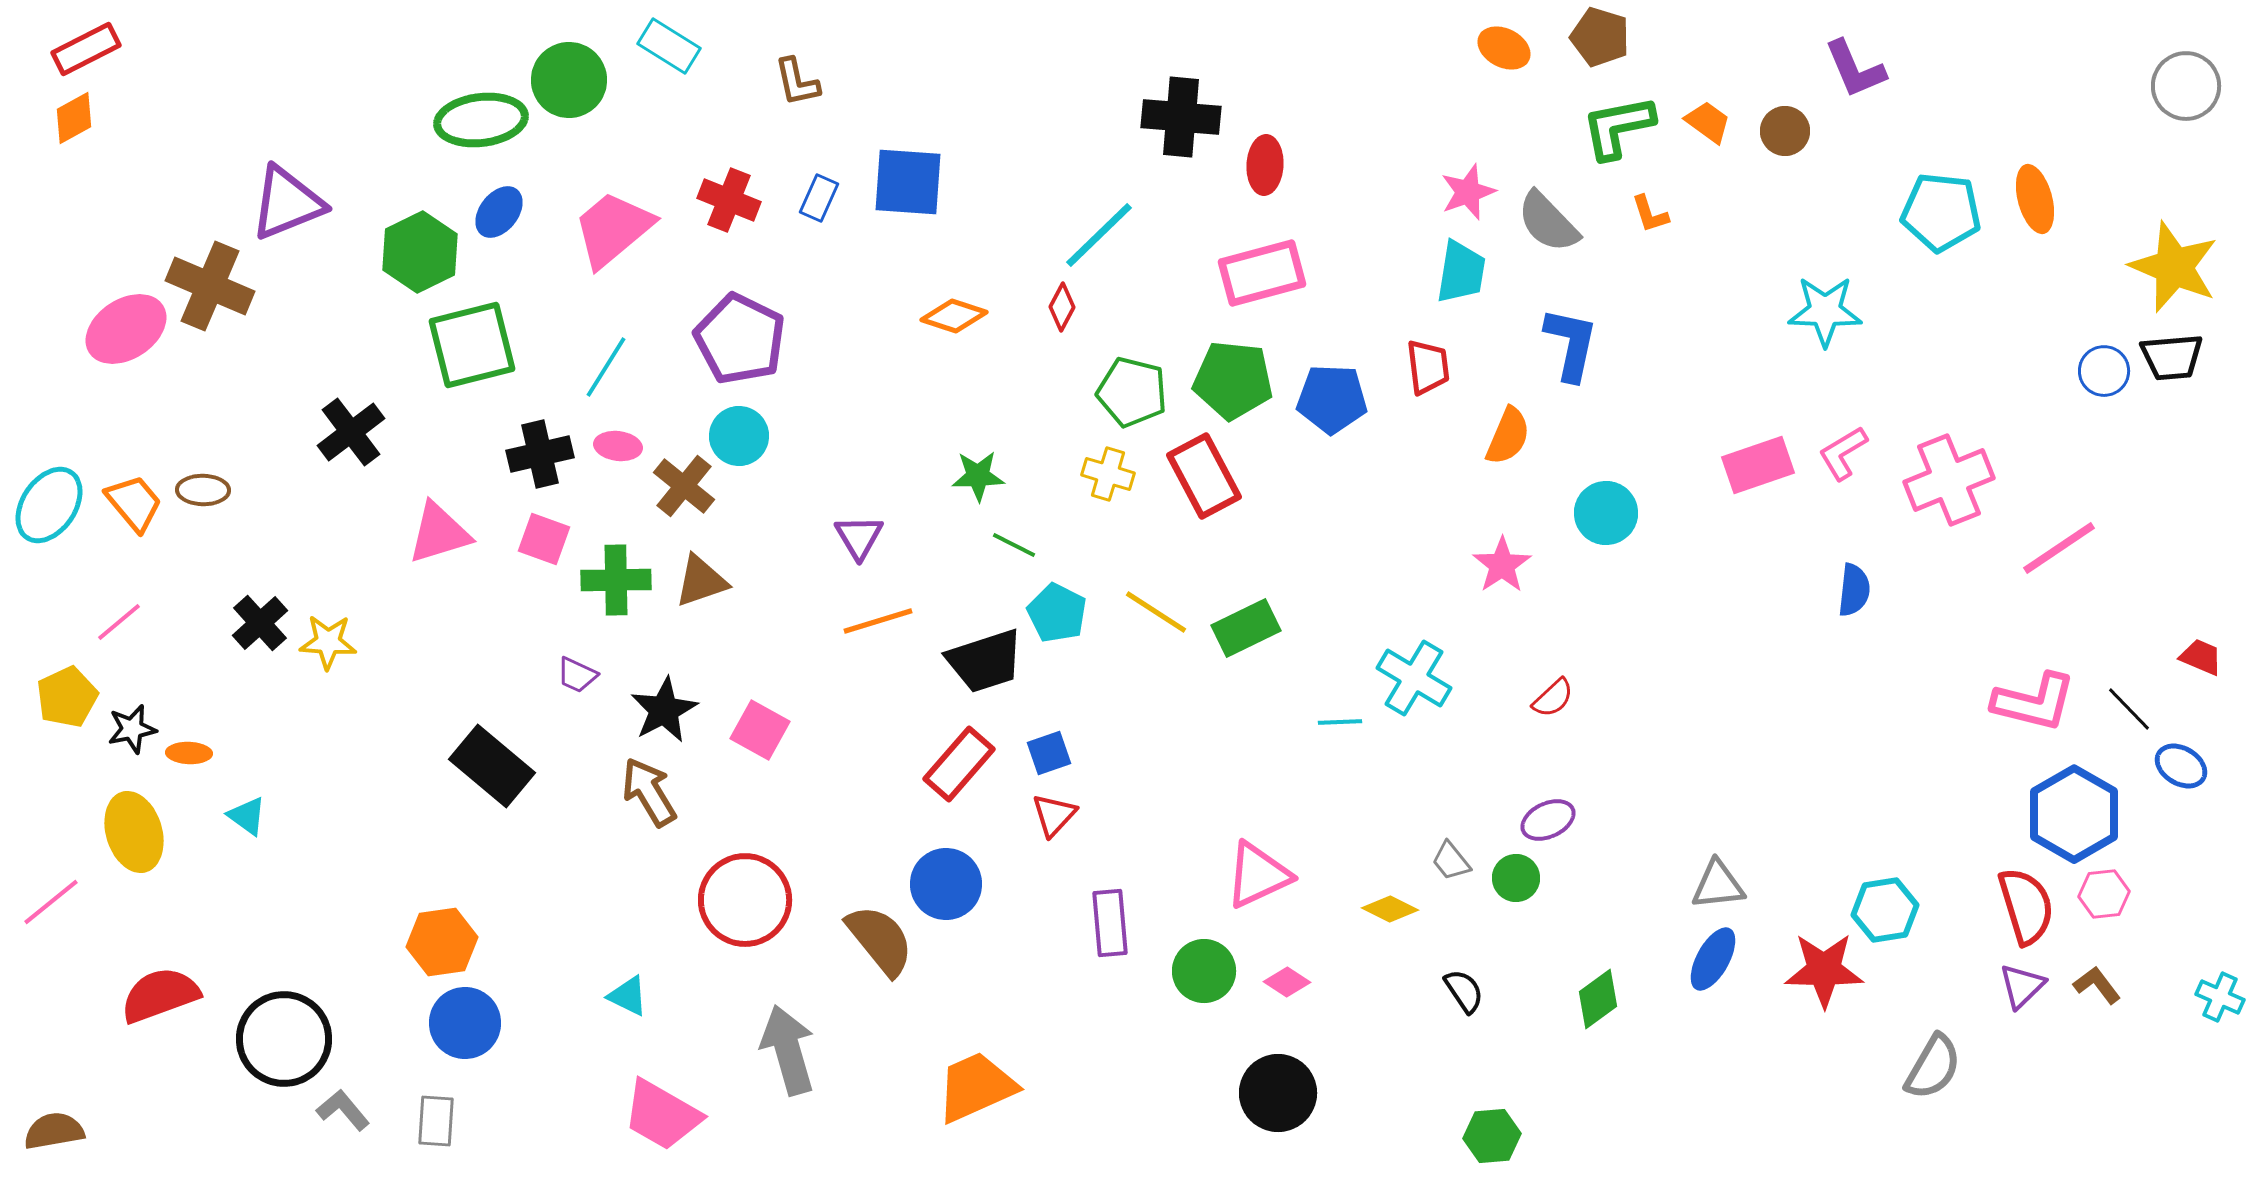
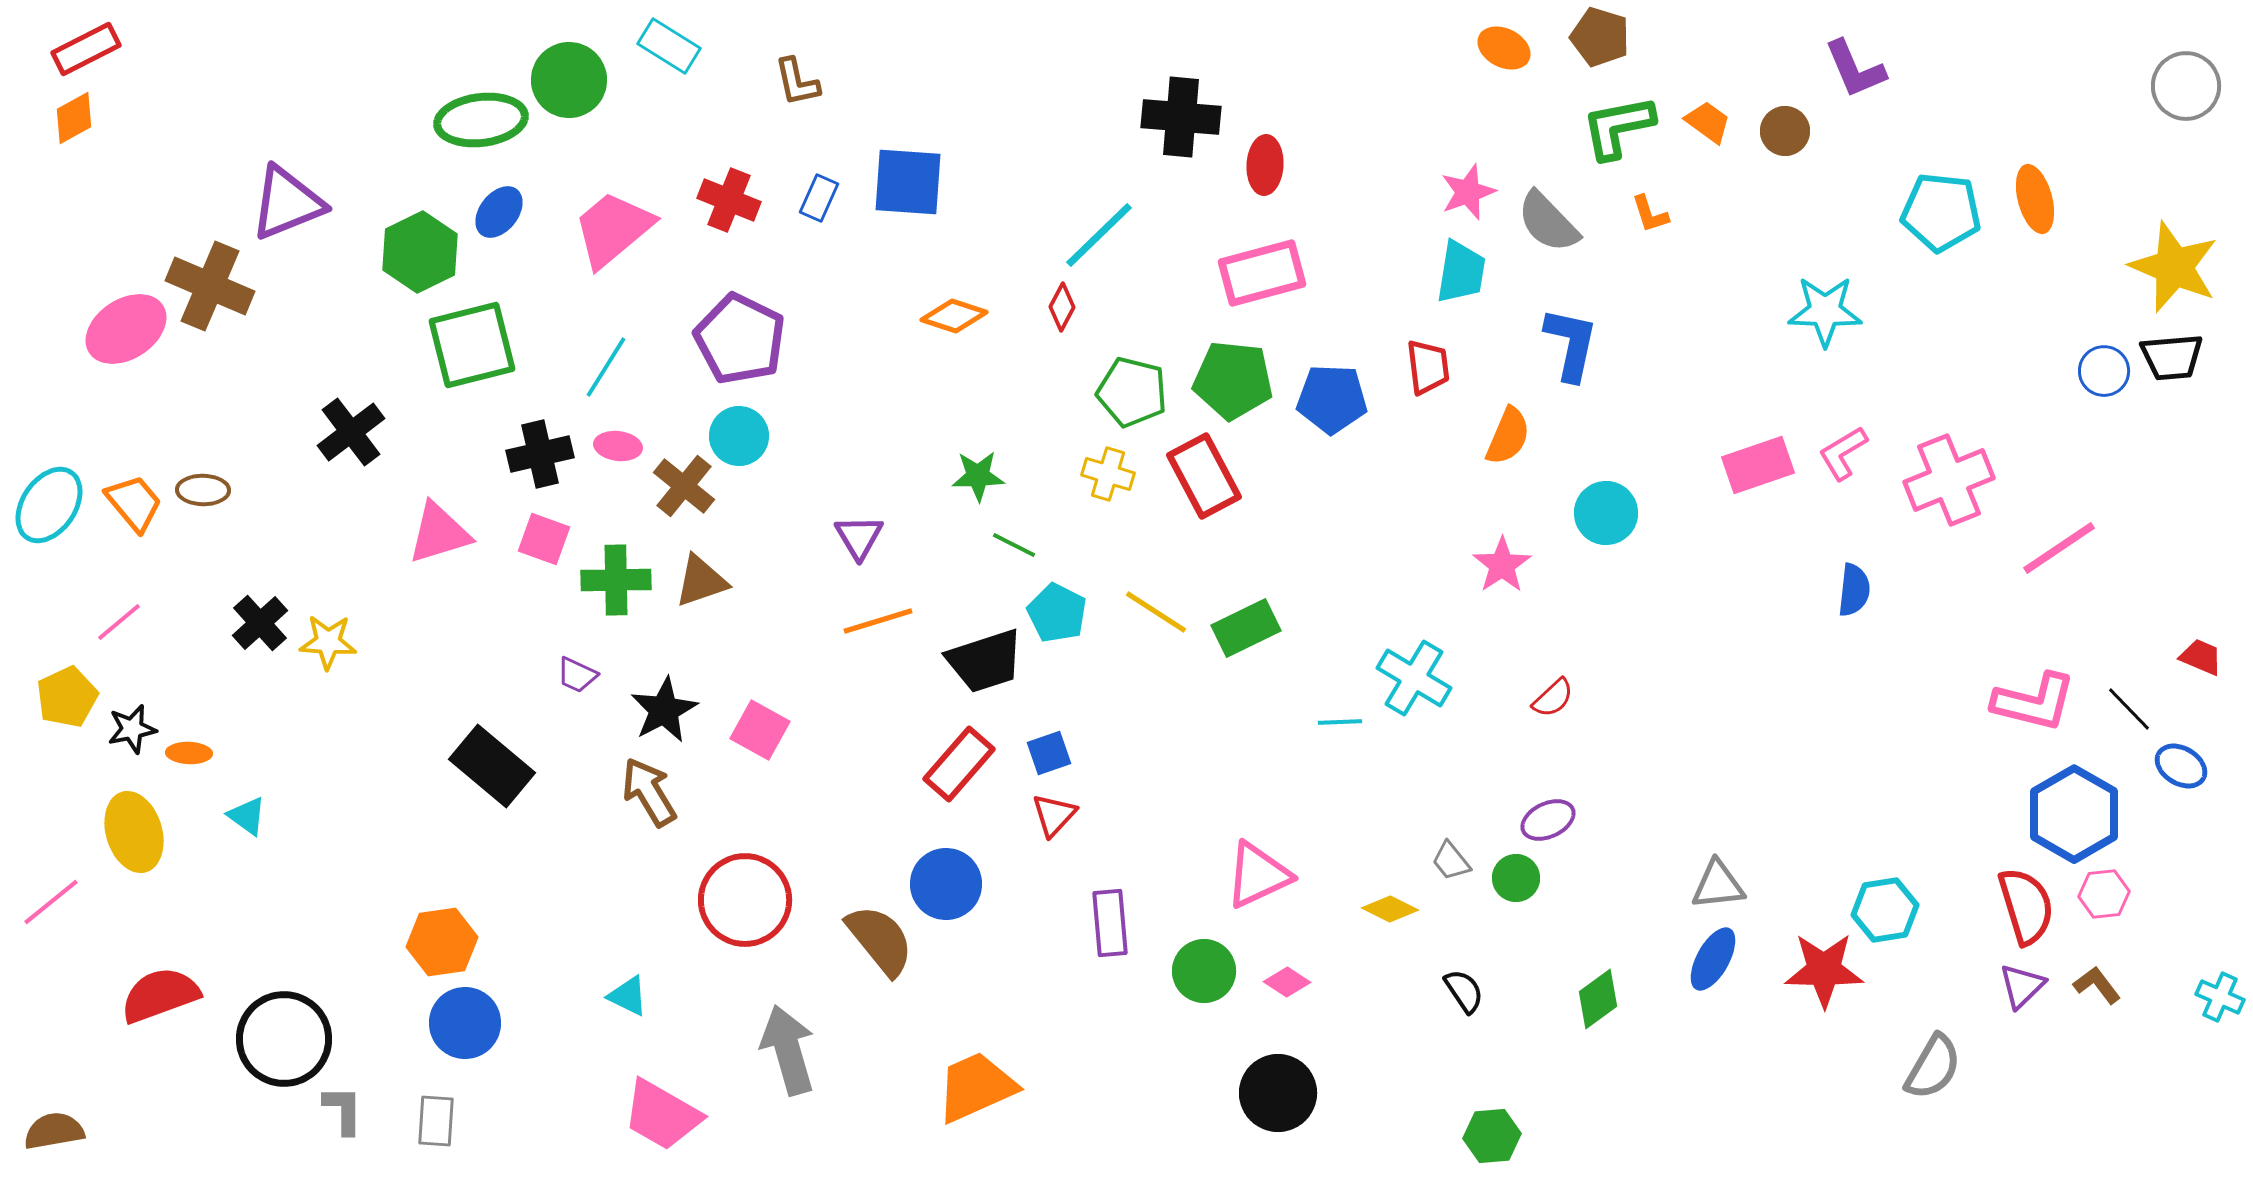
gray L-shape at (343, 1110): rotated 40 degrees clockwise
